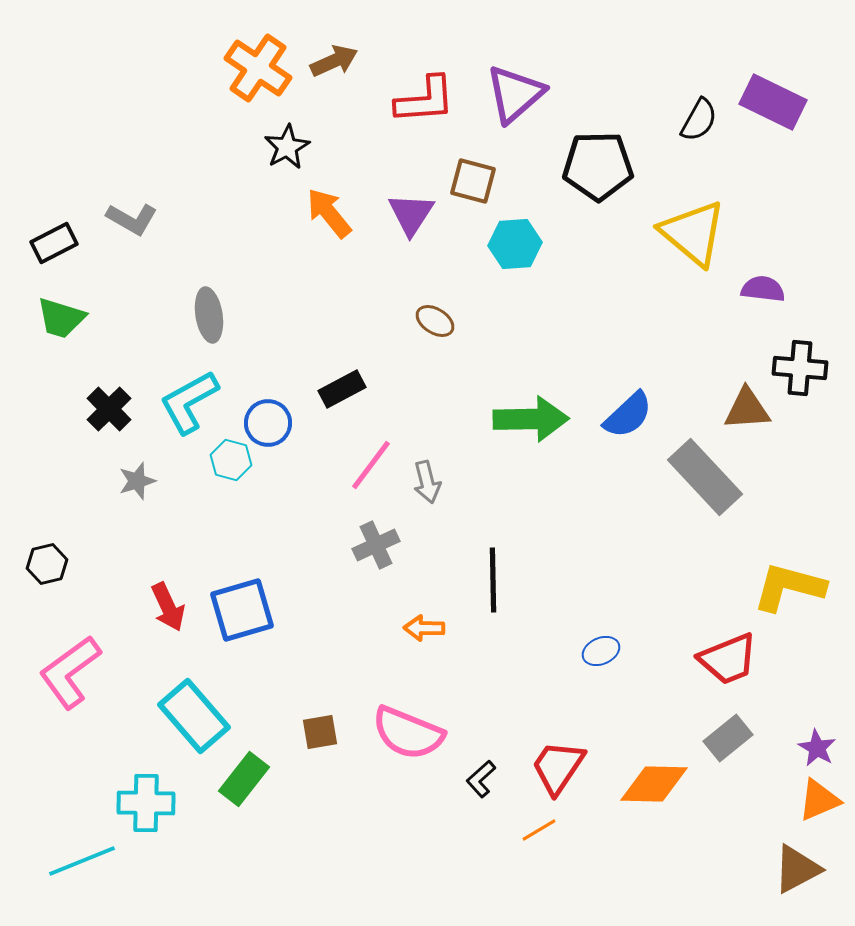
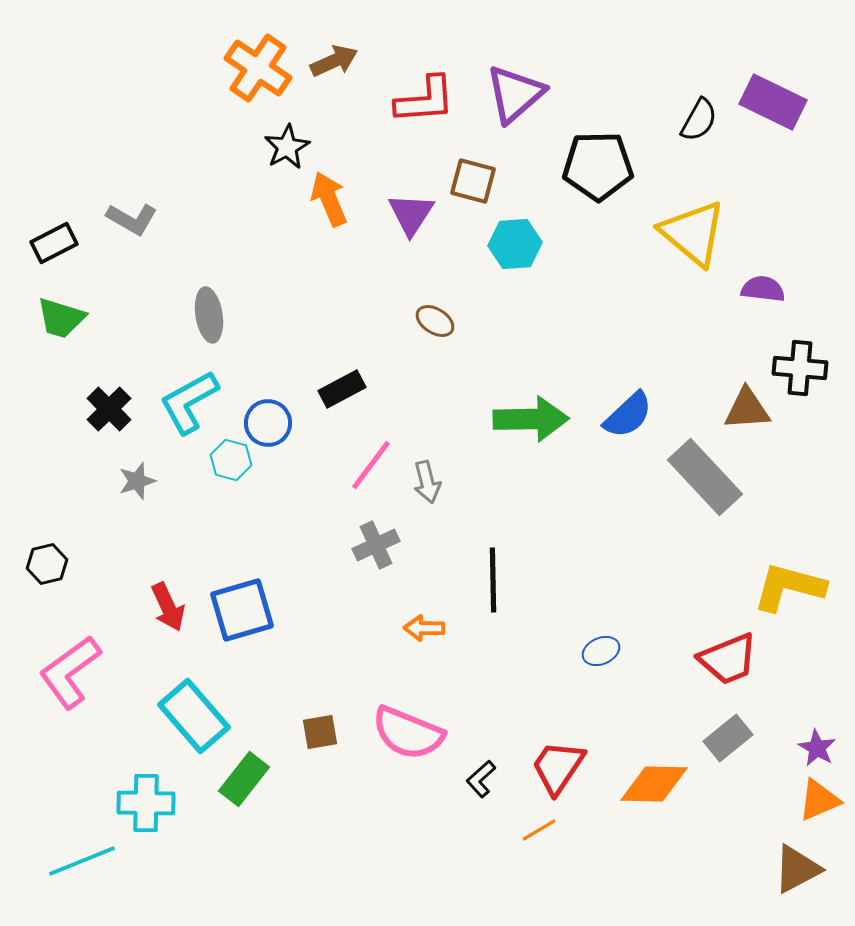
orange arrow at (329, 213): moved 14 px up; rotated 16 degrees clockwise
